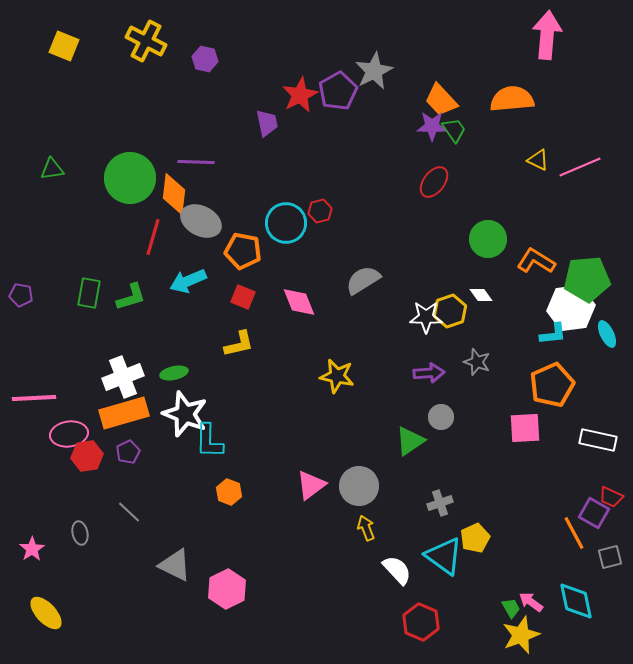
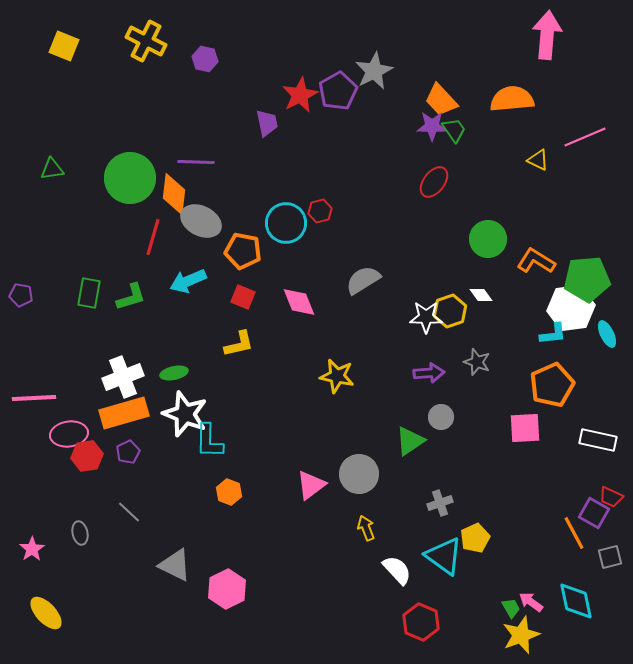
pink line at (580, 167): moved 5 px right, 30 px up
gray circle at (359, 486): moved 12 px up
